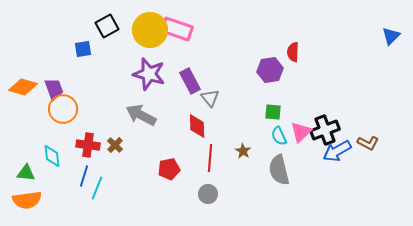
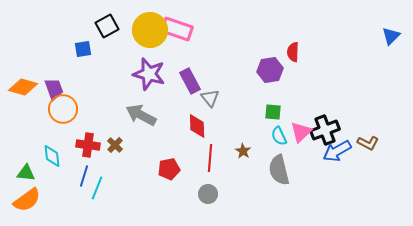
orange semicircle: rotated 28 degrees counterclockwise
